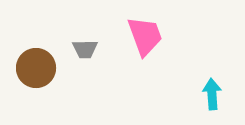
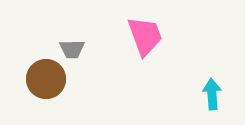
gray trapezoid: moved 13 px left
brown circle: moved 10 px right, 11 px down
